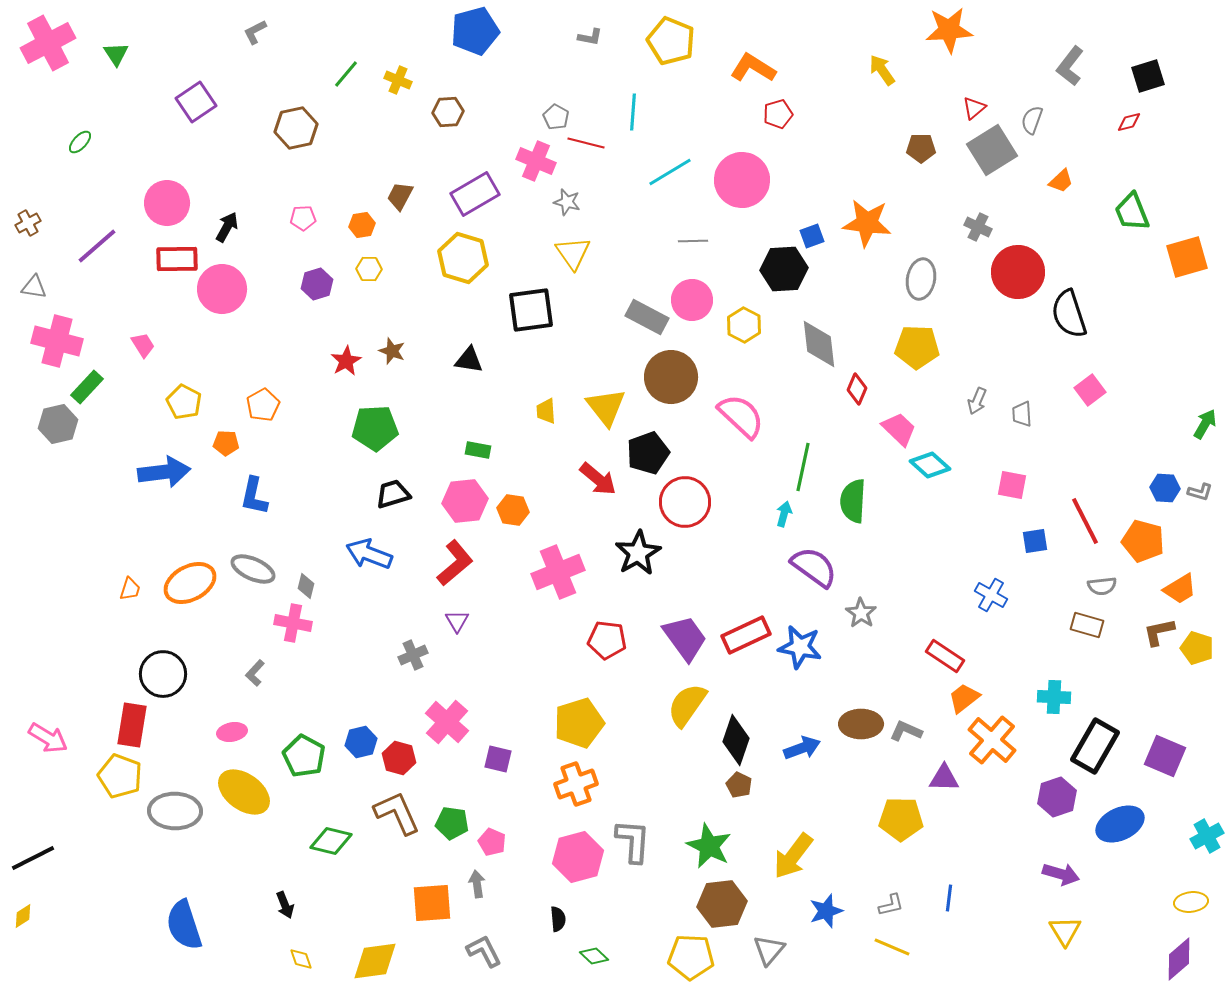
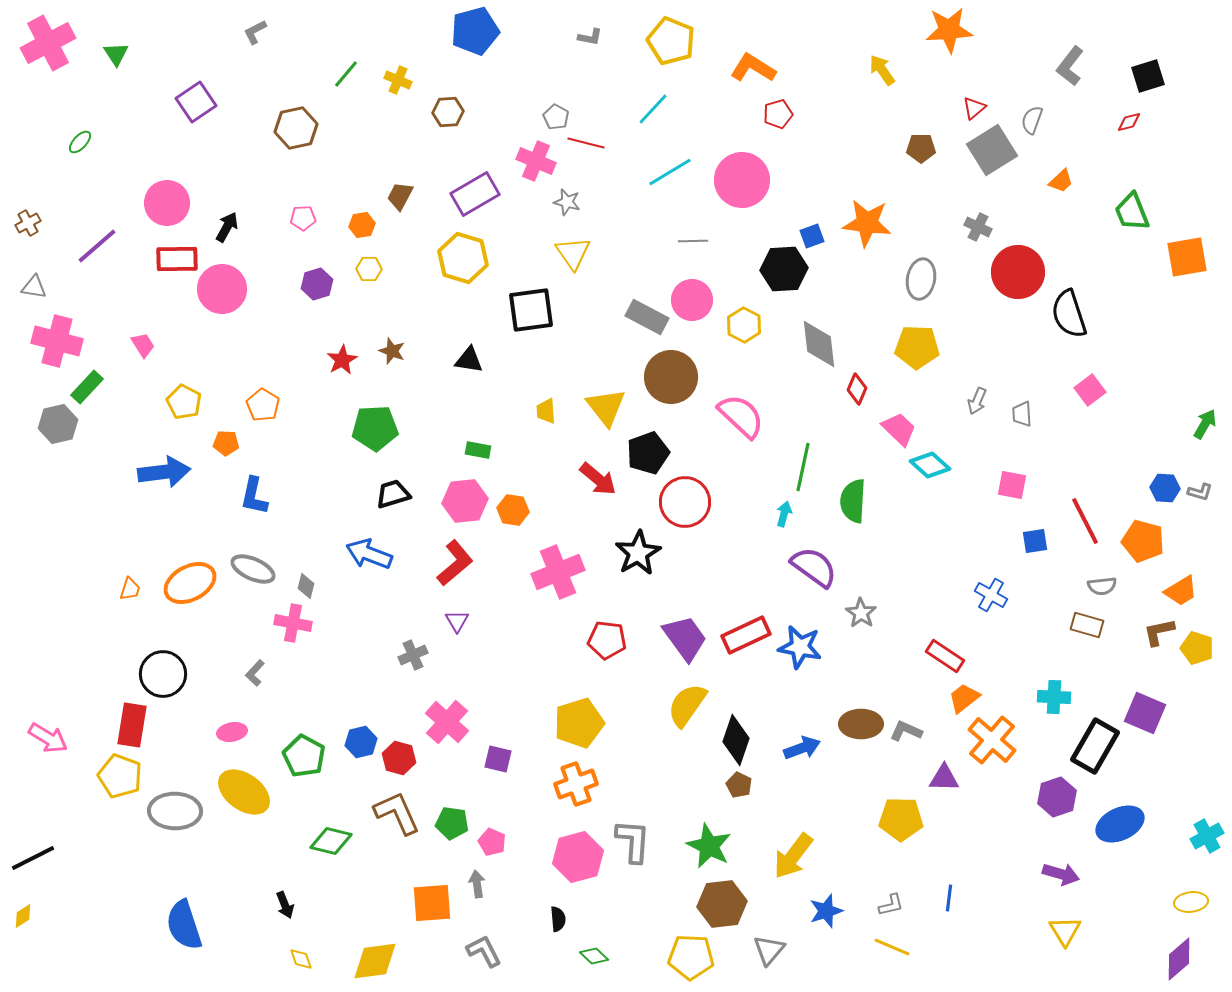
cyan line at (633, 112): moved 20 px right, 3 px up; rotated 39 degrees clockwise
orange square at (1187, 257): rotated 6 degrees clockwise
red star at (346, 361): moved 4 px left, 1 px up
orange pentagon at (263, 405): rotated 12 degrees counterclockwise
orange trapezoid at (1180, 589): moved 1 px right, 2 px down
purple square at (1165, 756): moved 20 px left, 43 px up
